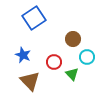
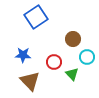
blue square: moved 2 px right, 1 px up
blue star: rotated 21 degrees counterclockwise
